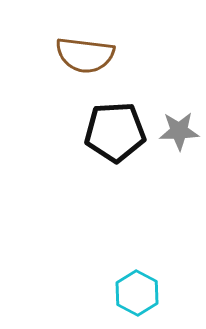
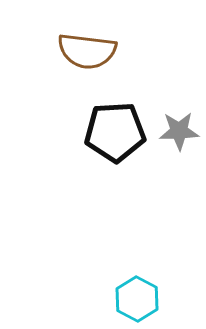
brown semicircle: moved 2 px right, 4 px up
cyan hexagon: moved 6 px down
